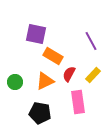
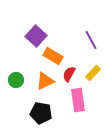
purple square: moved 2 px down; rotated 30 degrees clockwise
purple line: moved 1 px up
yellow rectangle: moved 2 px up
green circle: moved 1 px right, 2 px up
pink rectangle: moved 2 px up
black pentagon: moved 1 px right
